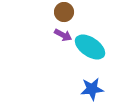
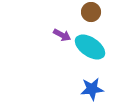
brown circle: moved 27 px right
purple arrow: moved 1 px left
